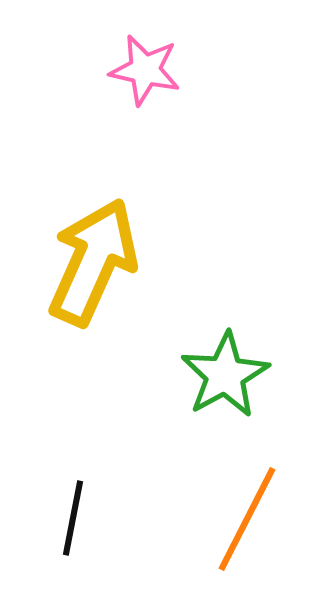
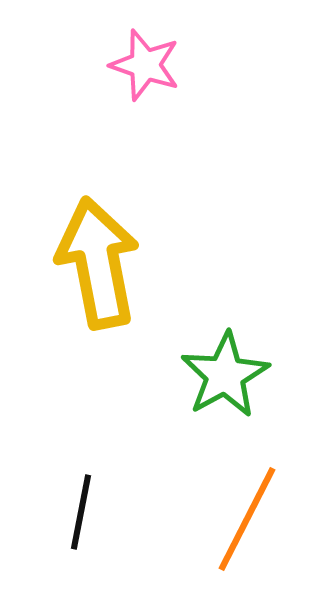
pink star: moved 5 px up; rotated 6 degrees clockwise
yellow arrow: moved 5 px right, 1 px down; rotated 35 degrees counterclockwise
black line: moved 8 px right, 6 px up
